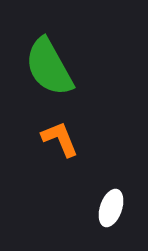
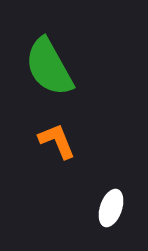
orange L-shape: moved 3 px left, 2 px down
